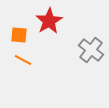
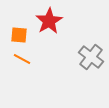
gray cross: moved 7 px down
orange line: moved 1 px left, 1 px up
